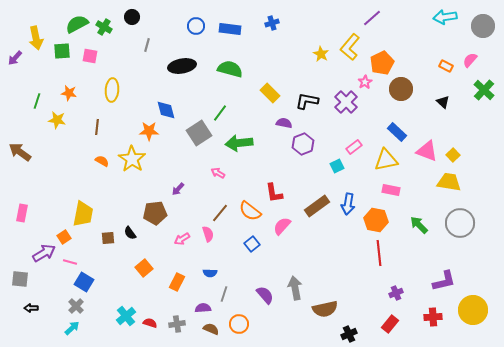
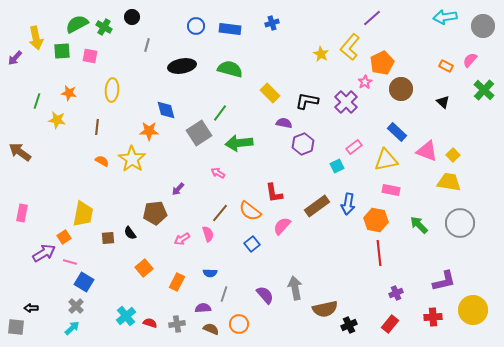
gray square at (20, 279): moved 4 px left, 48 px down
black cross at (349, 334): moved 9 px up
